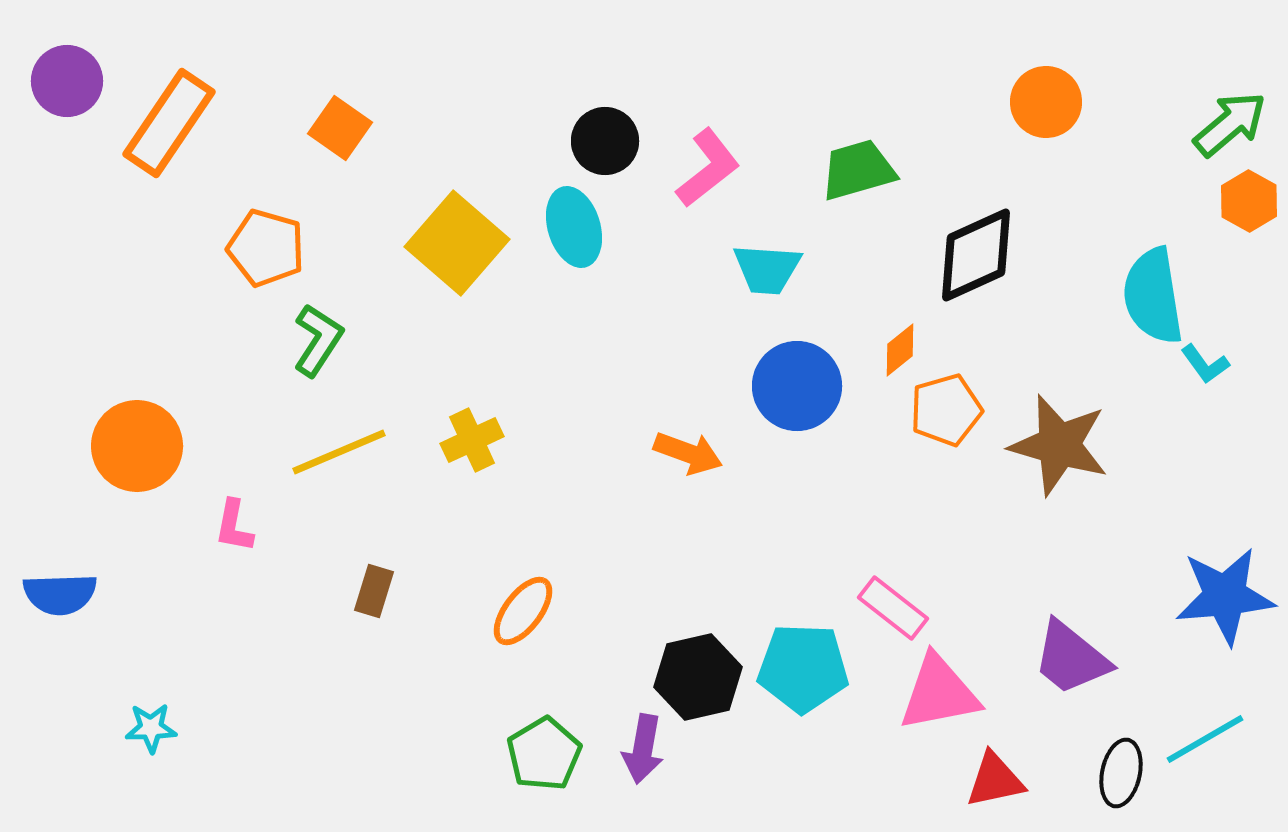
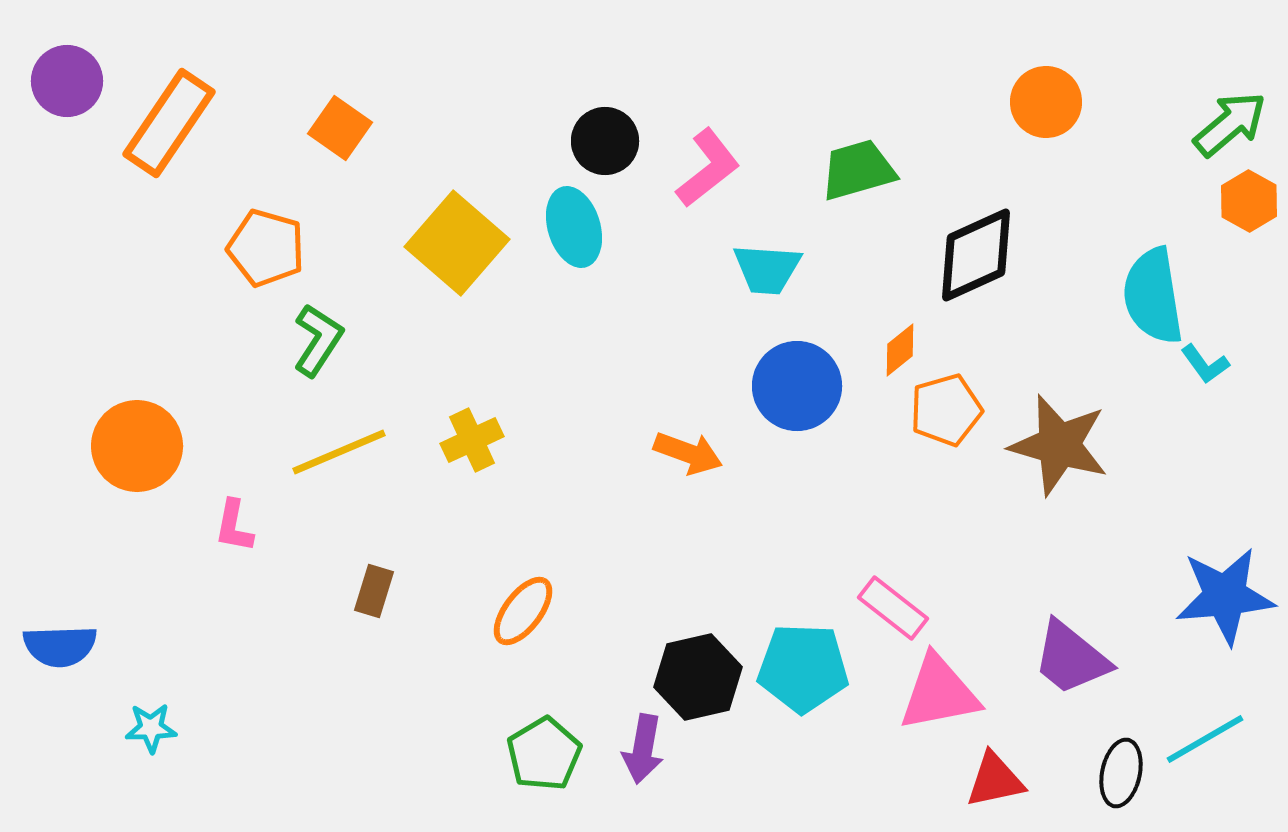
blue semicircle at (60, 594): moved 52 px down
